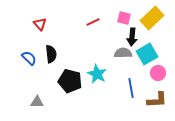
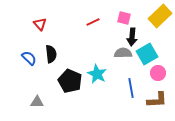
yellow rectangle: moved 8 px right, 2 px up
black pentagon: rotated 10 degrees clockwise
